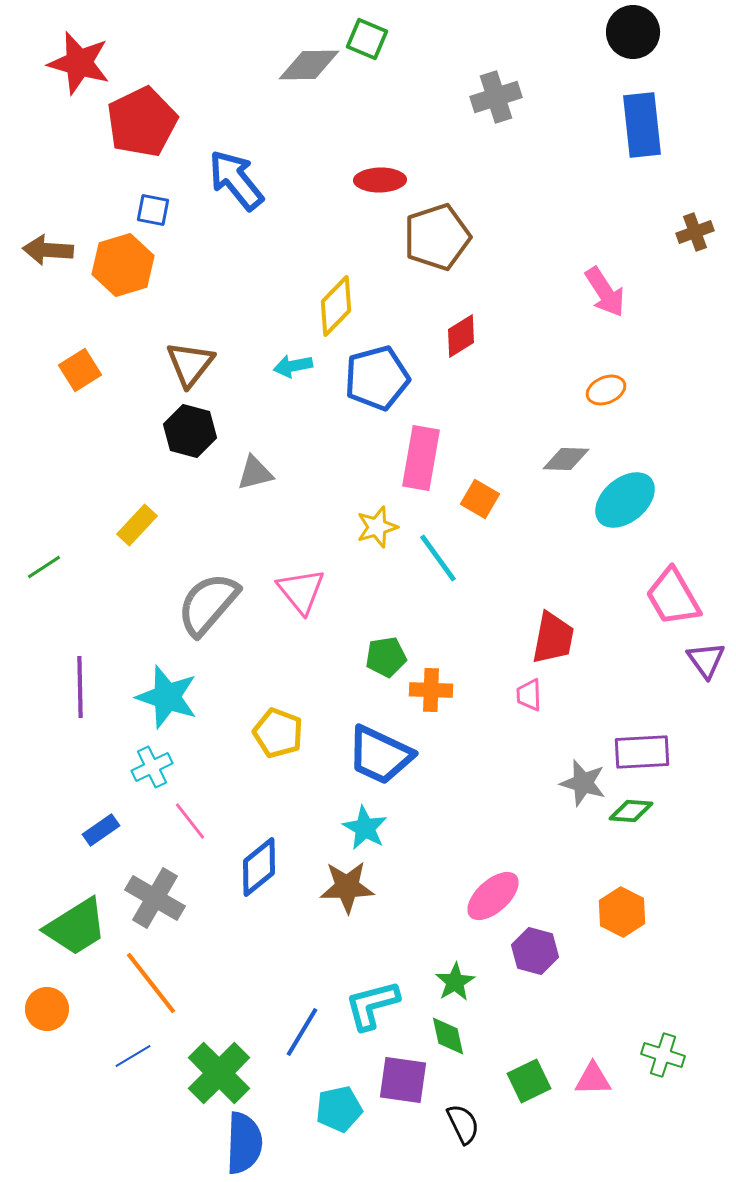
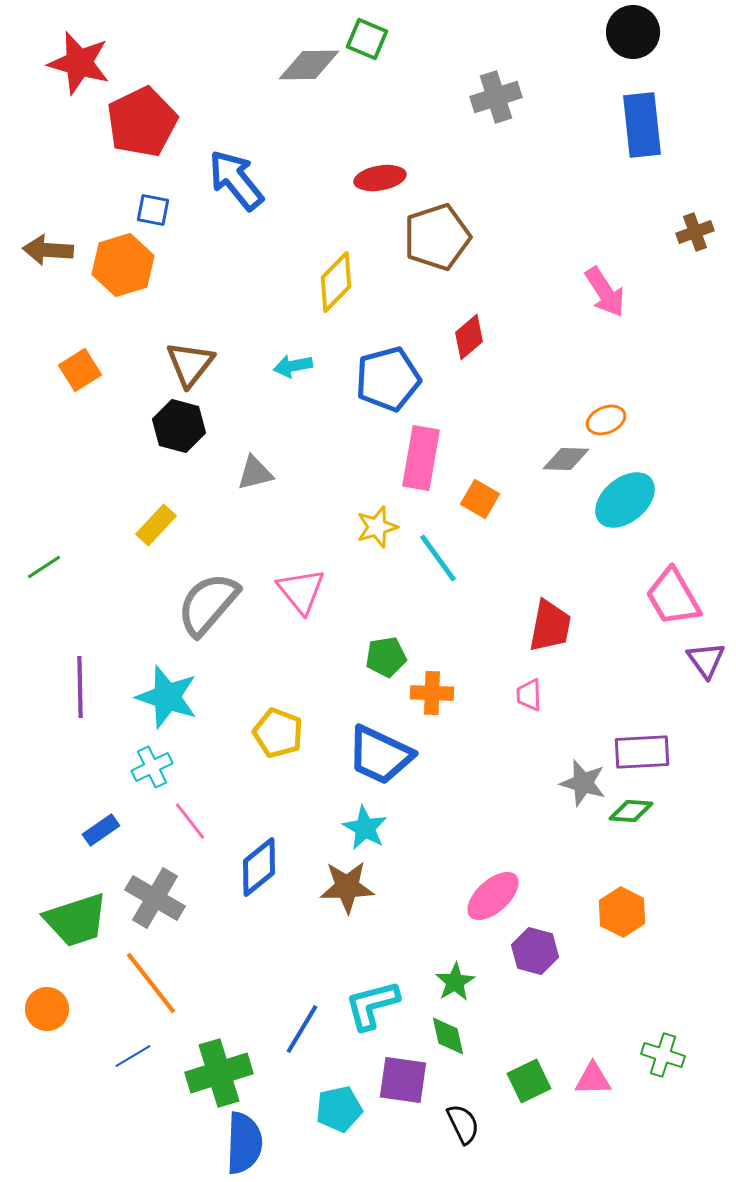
red ellipse at (380, 180): moved 2 px up; rotated 9 degrees counterclockwise
yellow diamond at (336, 306): moved 24 px up
red diamond at (461, 336): moved 8 px right, 1 px down; rotated 9 degrees counterclockwise
blue pentagon at (377, 378): moved 11 px right, 1 px down
orange ellipse at (606, 390): moved 30 px down
black hexagon at (190, 431): moved 11 px left, 5 px up
yellow rectangle at (137, 525): moved 19 px right
red trapezoid at (553, 638): moved 3 px left, 12 px up
orange cross at (431, 690): moved 1 px right, 3 px down
green trapezoid at (76, 927): moved 7 px up; rotated 14 degrees clockwise
blue line at (302, 1032): moved 3 px up
green cross at (219, 1073): rotated 28 degrees clockwise
